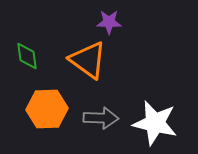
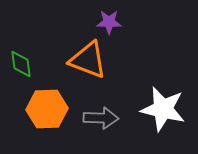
green diamond: moved 6 px left, 8 px down
orange triangle: rotated 15 degrees counterclockwise
white star: moved 8 px right, 14 px up
